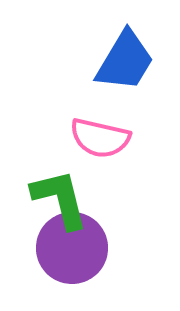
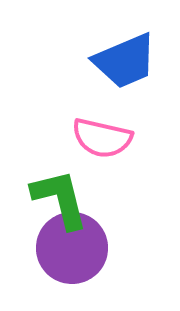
blue trapezoid: rotated 36 degrees clockwise
pink semicircle: moved 2 px right
